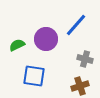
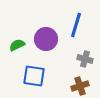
blue line: rotated 25 degrees counterclockwise
